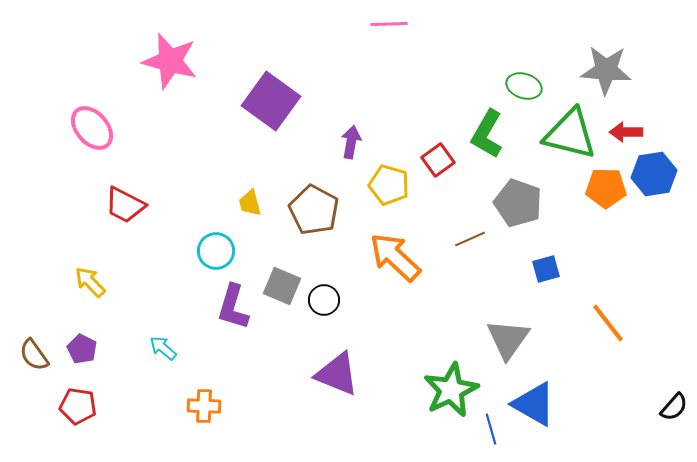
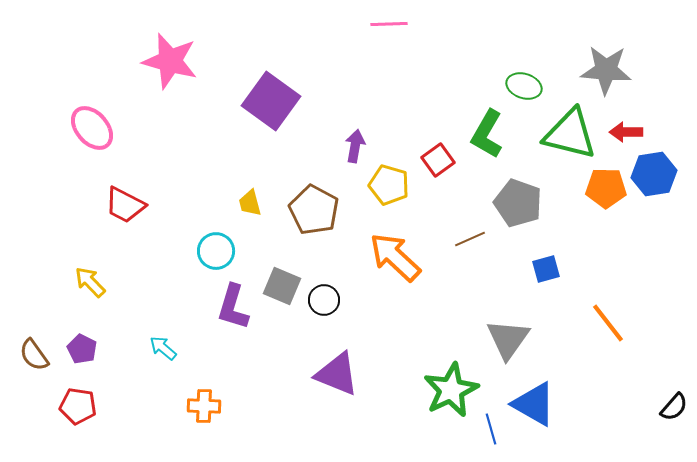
purple arrow: moved 4 px right, 4 px down
